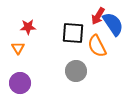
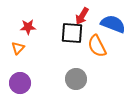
red arrow: moved 16 px left
blue semicircle: rotated 35 degrees counterclockwise
black square: moved 1 px left
orange triangle: rotated 16 degrees clockwise
gray circle: moved 8 px down
